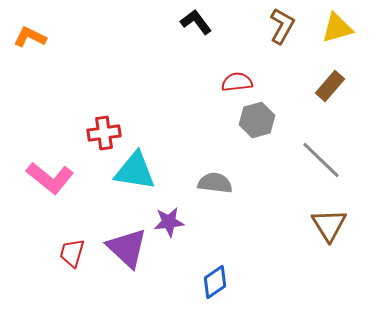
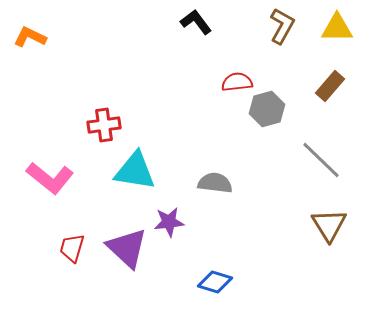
yellow triangle: rotated 16 degrees clockwise
gray hexagon: moved 10 px right, 11 px up
red cross: moved 8 px up
red trapezoid: moved 5 px up
blue diamond: rotated 52 degrees clockwise
